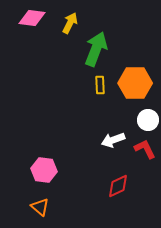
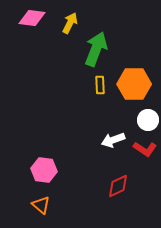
orange hexagon: moved 1 px left, 1 px down
red L-shape: rotated 150 degrees clockwise
orange triangle: moved 1 px right, 2 px up
